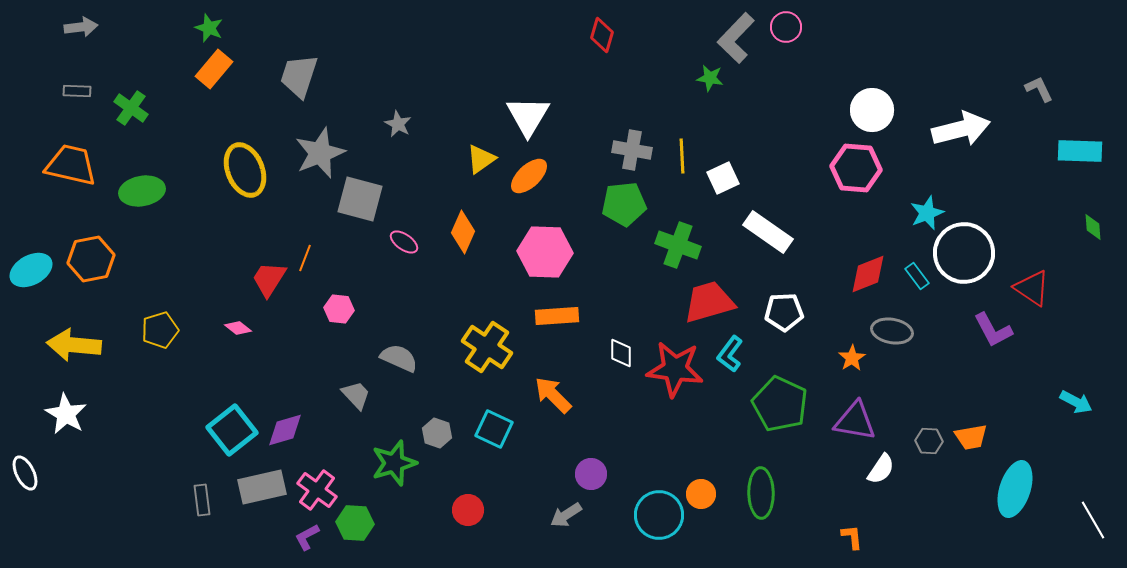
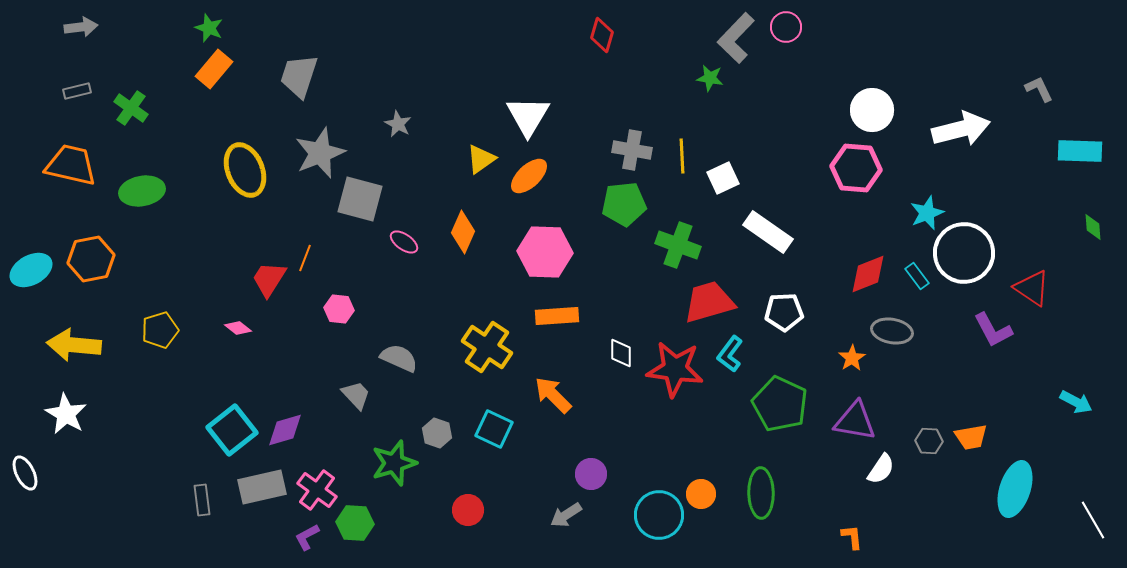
gray rectangle at (77, 91): rotated 16 degrees counterclockwise
